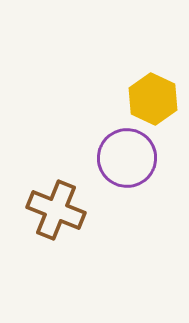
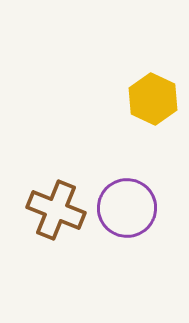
purple circle: moved 50 px down
